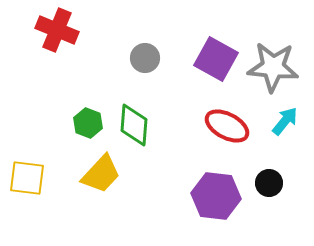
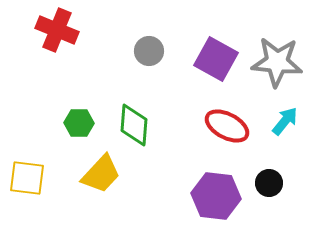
gray circle: moved 4 px right, 7 px up
gray star: moved 4 px right, 5 px up
green hexagon: moved 9 px left; rotated 20 degrees counterclockwise
